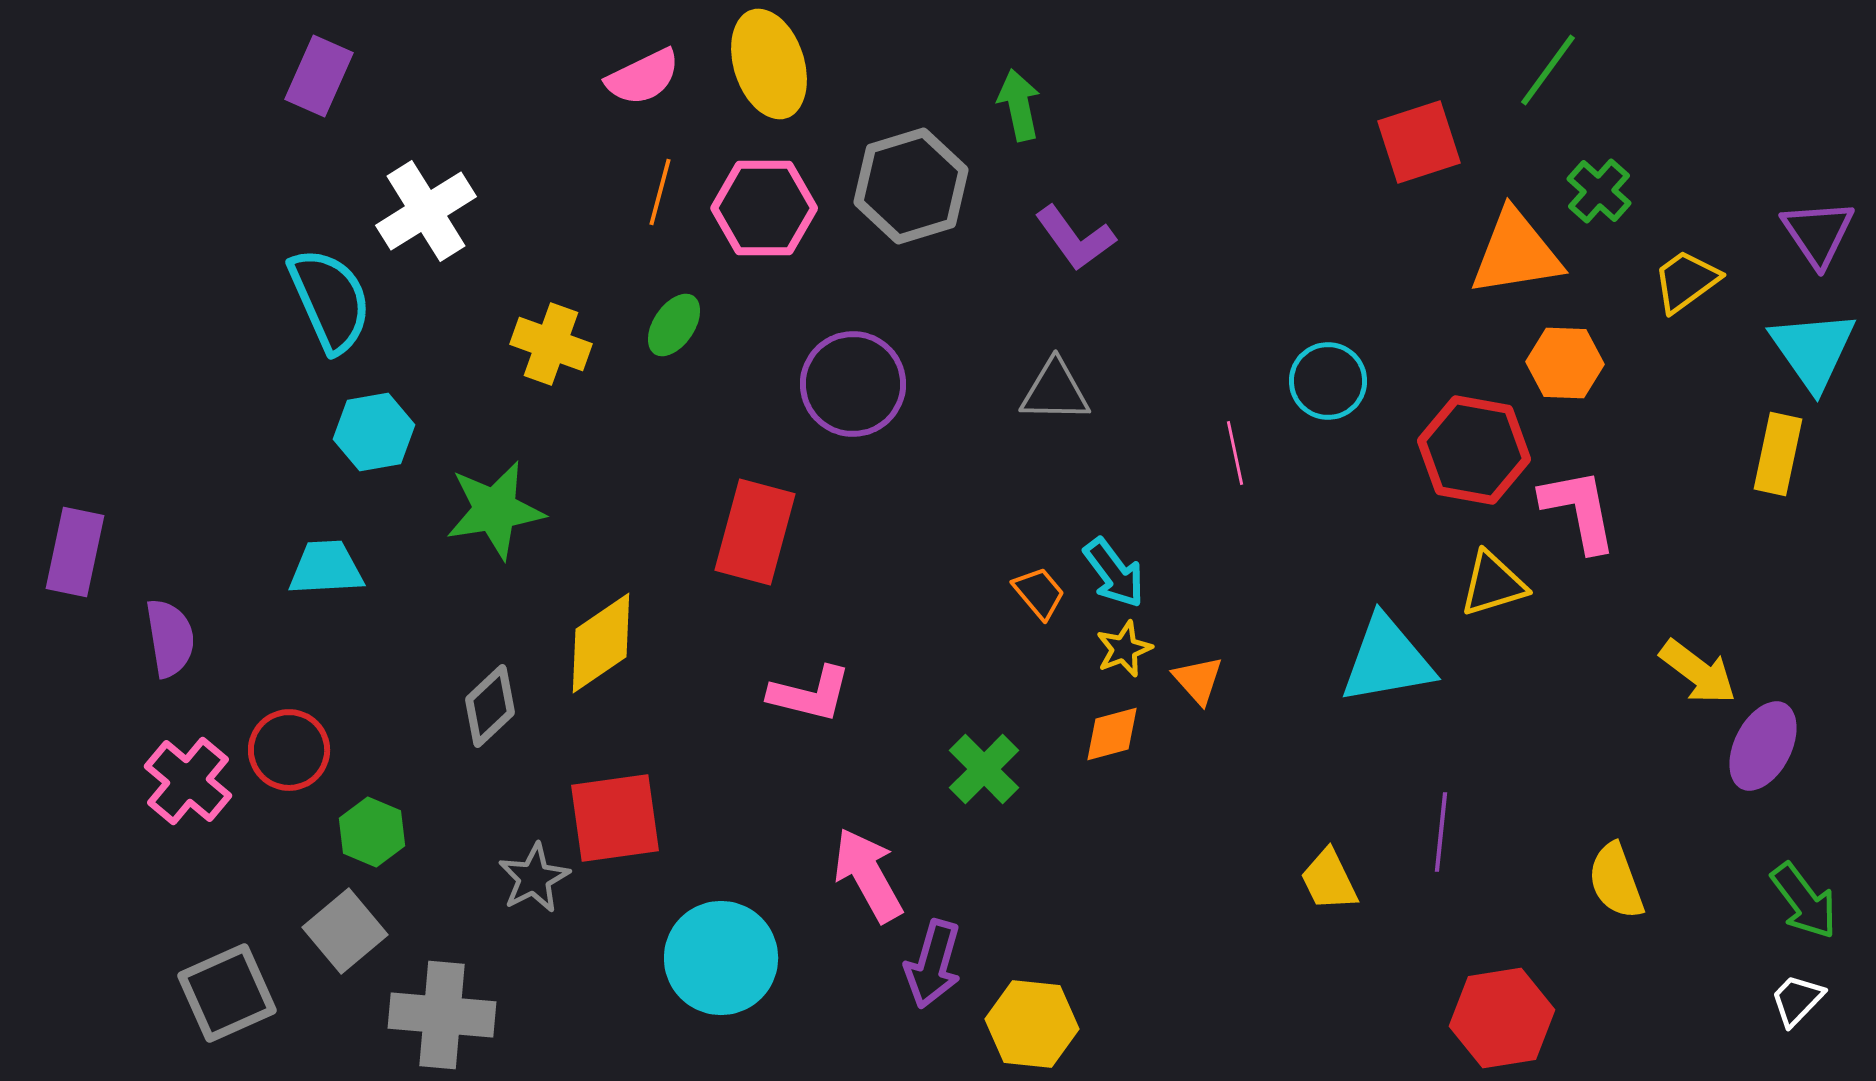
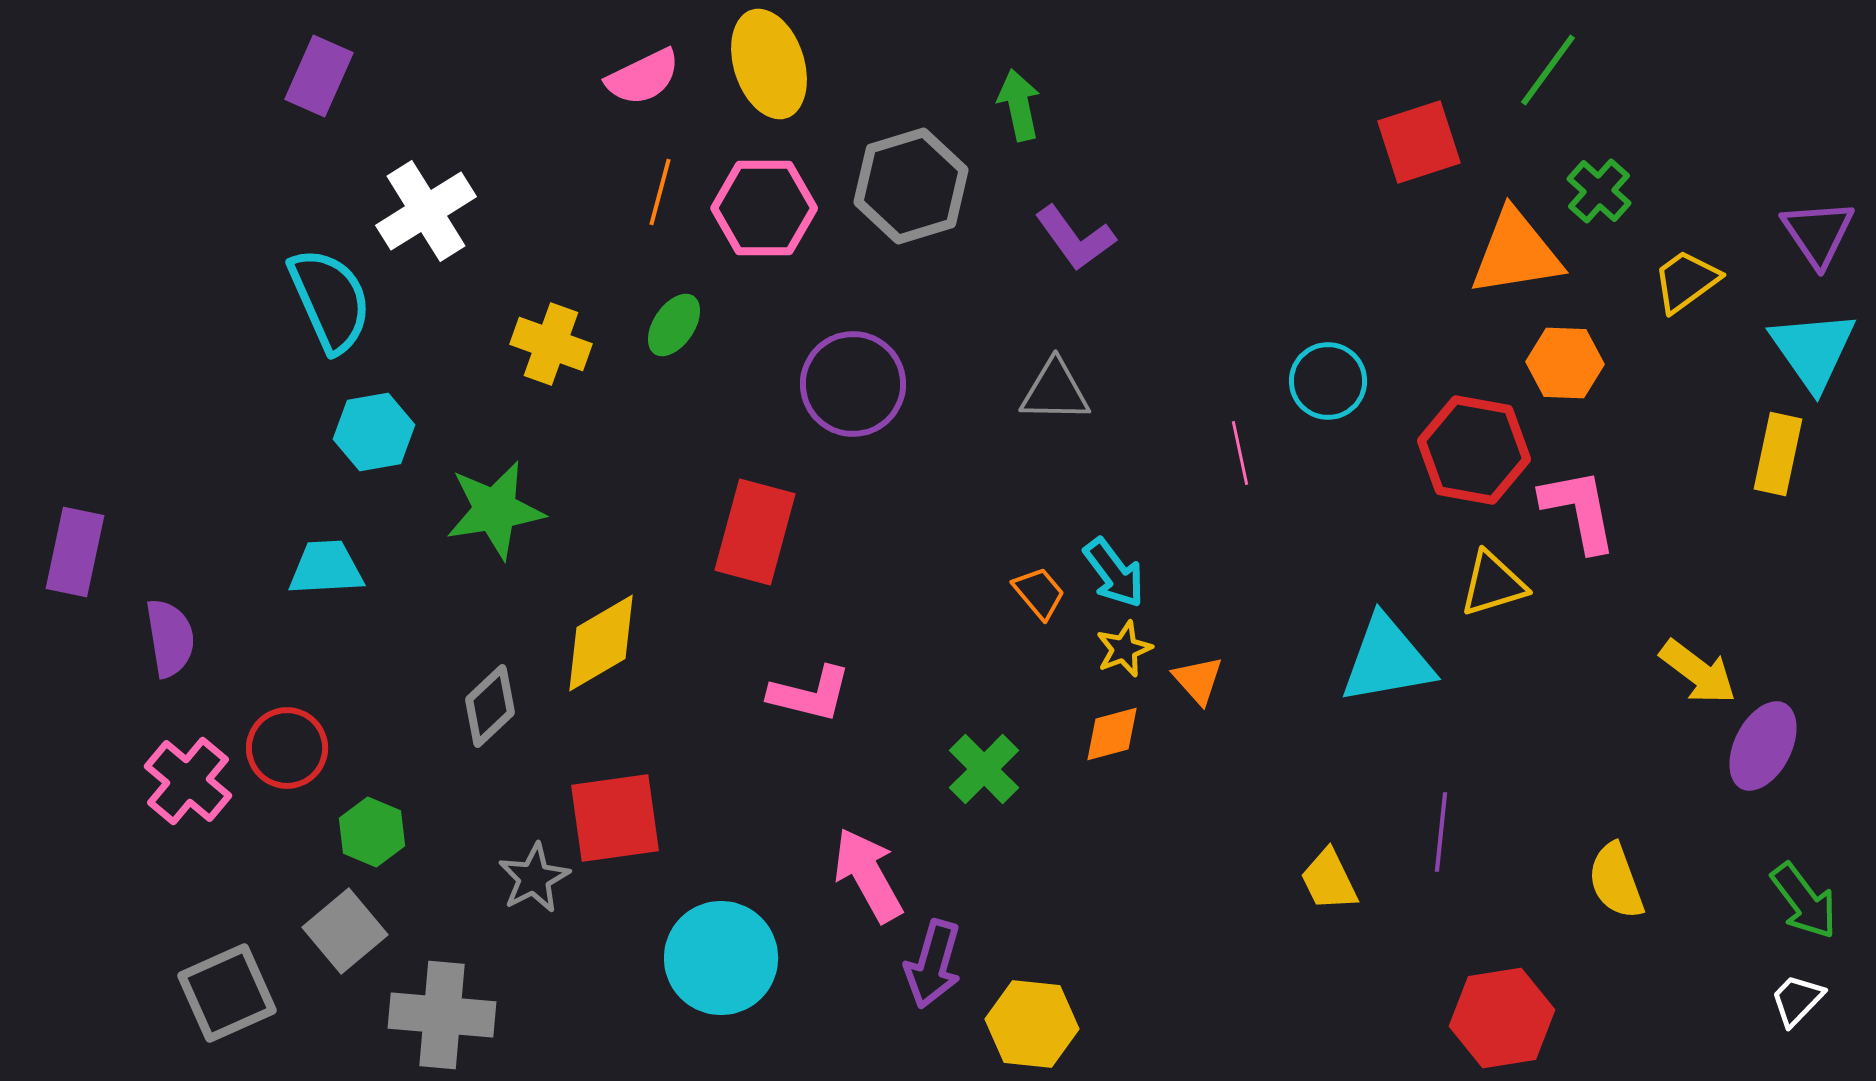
pink line at (1235, 453): moved 5 px right
yellow diamond at (601, 643): rotated 4 degrees clockwise
red circle at (289, 750): moved 2 px left, 2 px up
